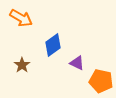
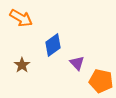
purple triangle: rotated 21 degrees clockwise
